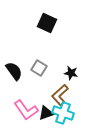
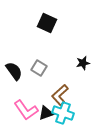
black star: moved 12 px right, 10 px up; rotated 24 degrees counterclockwise
